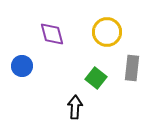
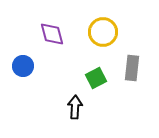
yellow circle: moved 4 px left
blue circle: moved 1 px right
green square: rotated 25 degrees clockwise
